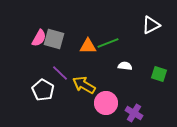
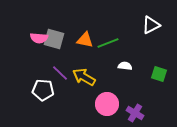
pink semicircle: rotated 66 degrees clockwise
orange triangle: moved 3 px left, 6 px up; rotated 12 degrees clockwise
yellow arrow: moved 8 px up
white pentagon: rotated 25 degrees counterclockwise
pink circle: moved 1 px right, 1 px down
purple cross: moved 1 px right
